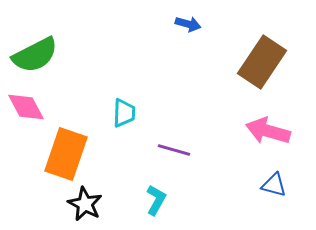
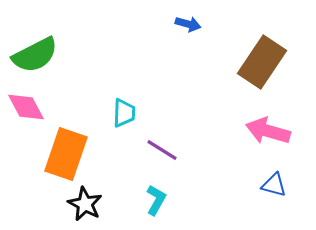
purple line: moved 12 px left; rotated 16 degrees clockwise
